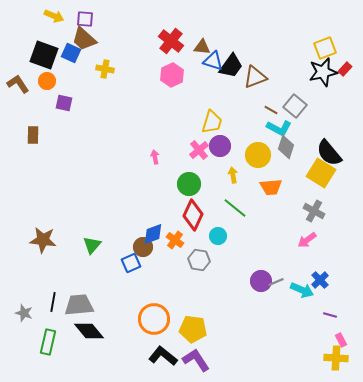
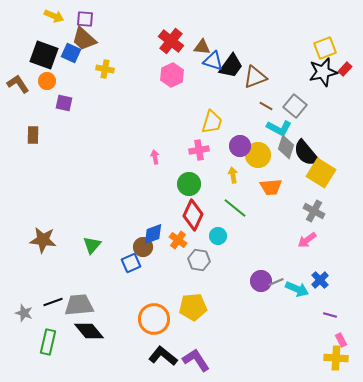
brown line at (271, 110): moved 5 px left, 4 px up
purple circle at (220, 146): moved 20 px right
pink cross at (199, 150): rotated 30 degrees clockwise
black semicircle at (329, 153): moved 23 px left
orange cross at (175, 240): moved 3 px right
cyan arrow at (302, 290): moved 5 px left, 1 px up
black line at (53, 302): rotated 60 degrees clockwise
yellow pentagon at (193, 329): moved 22 px up; rotated 12 degrees counterclockwise
